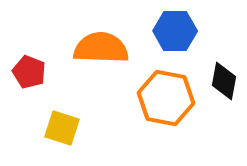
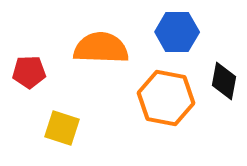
blue hexagon: moved 2 px right, 1 px down
red pentagon: rotated 24 degrees counterclockwise
